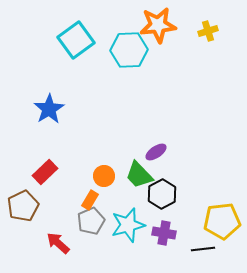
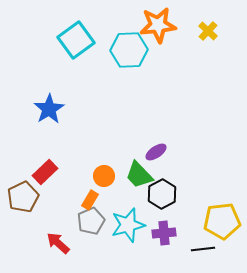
yellow cross: rotated 30 degrees counterclockwise
brown pentagon: moved 9 px up
purple cross: rotated 15 degrees counterclockwise
